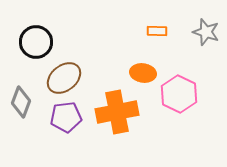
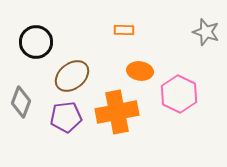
orange rectangle: moved 33 px left, 1 px up
orange ellipse: moved 3 px left, 2 px up
brown ellipse: moved 8 px right, 2 px up
